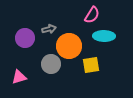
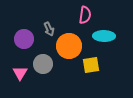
pink semicircle: moved 7 px left; rotated 24 degrees counterclockwise
gray arrow: rotated 80 degrees clockwise
purple circle: moved 1 px left, 1 px down
gray circle: moved 8 px left
pink triangle: moved 1 px right, 4 px up; rotated 42 degrees counterclockwise
